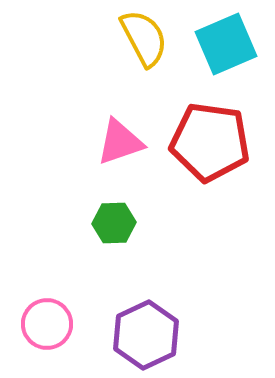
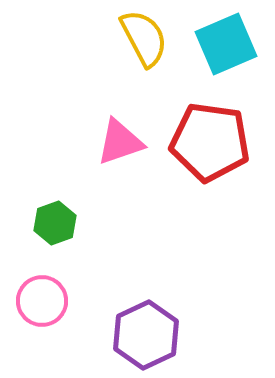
green hexagon: moved 59 px left; rotated 18 degrees counterclockwise
pink circle: moved 5 px left, 23 px up
